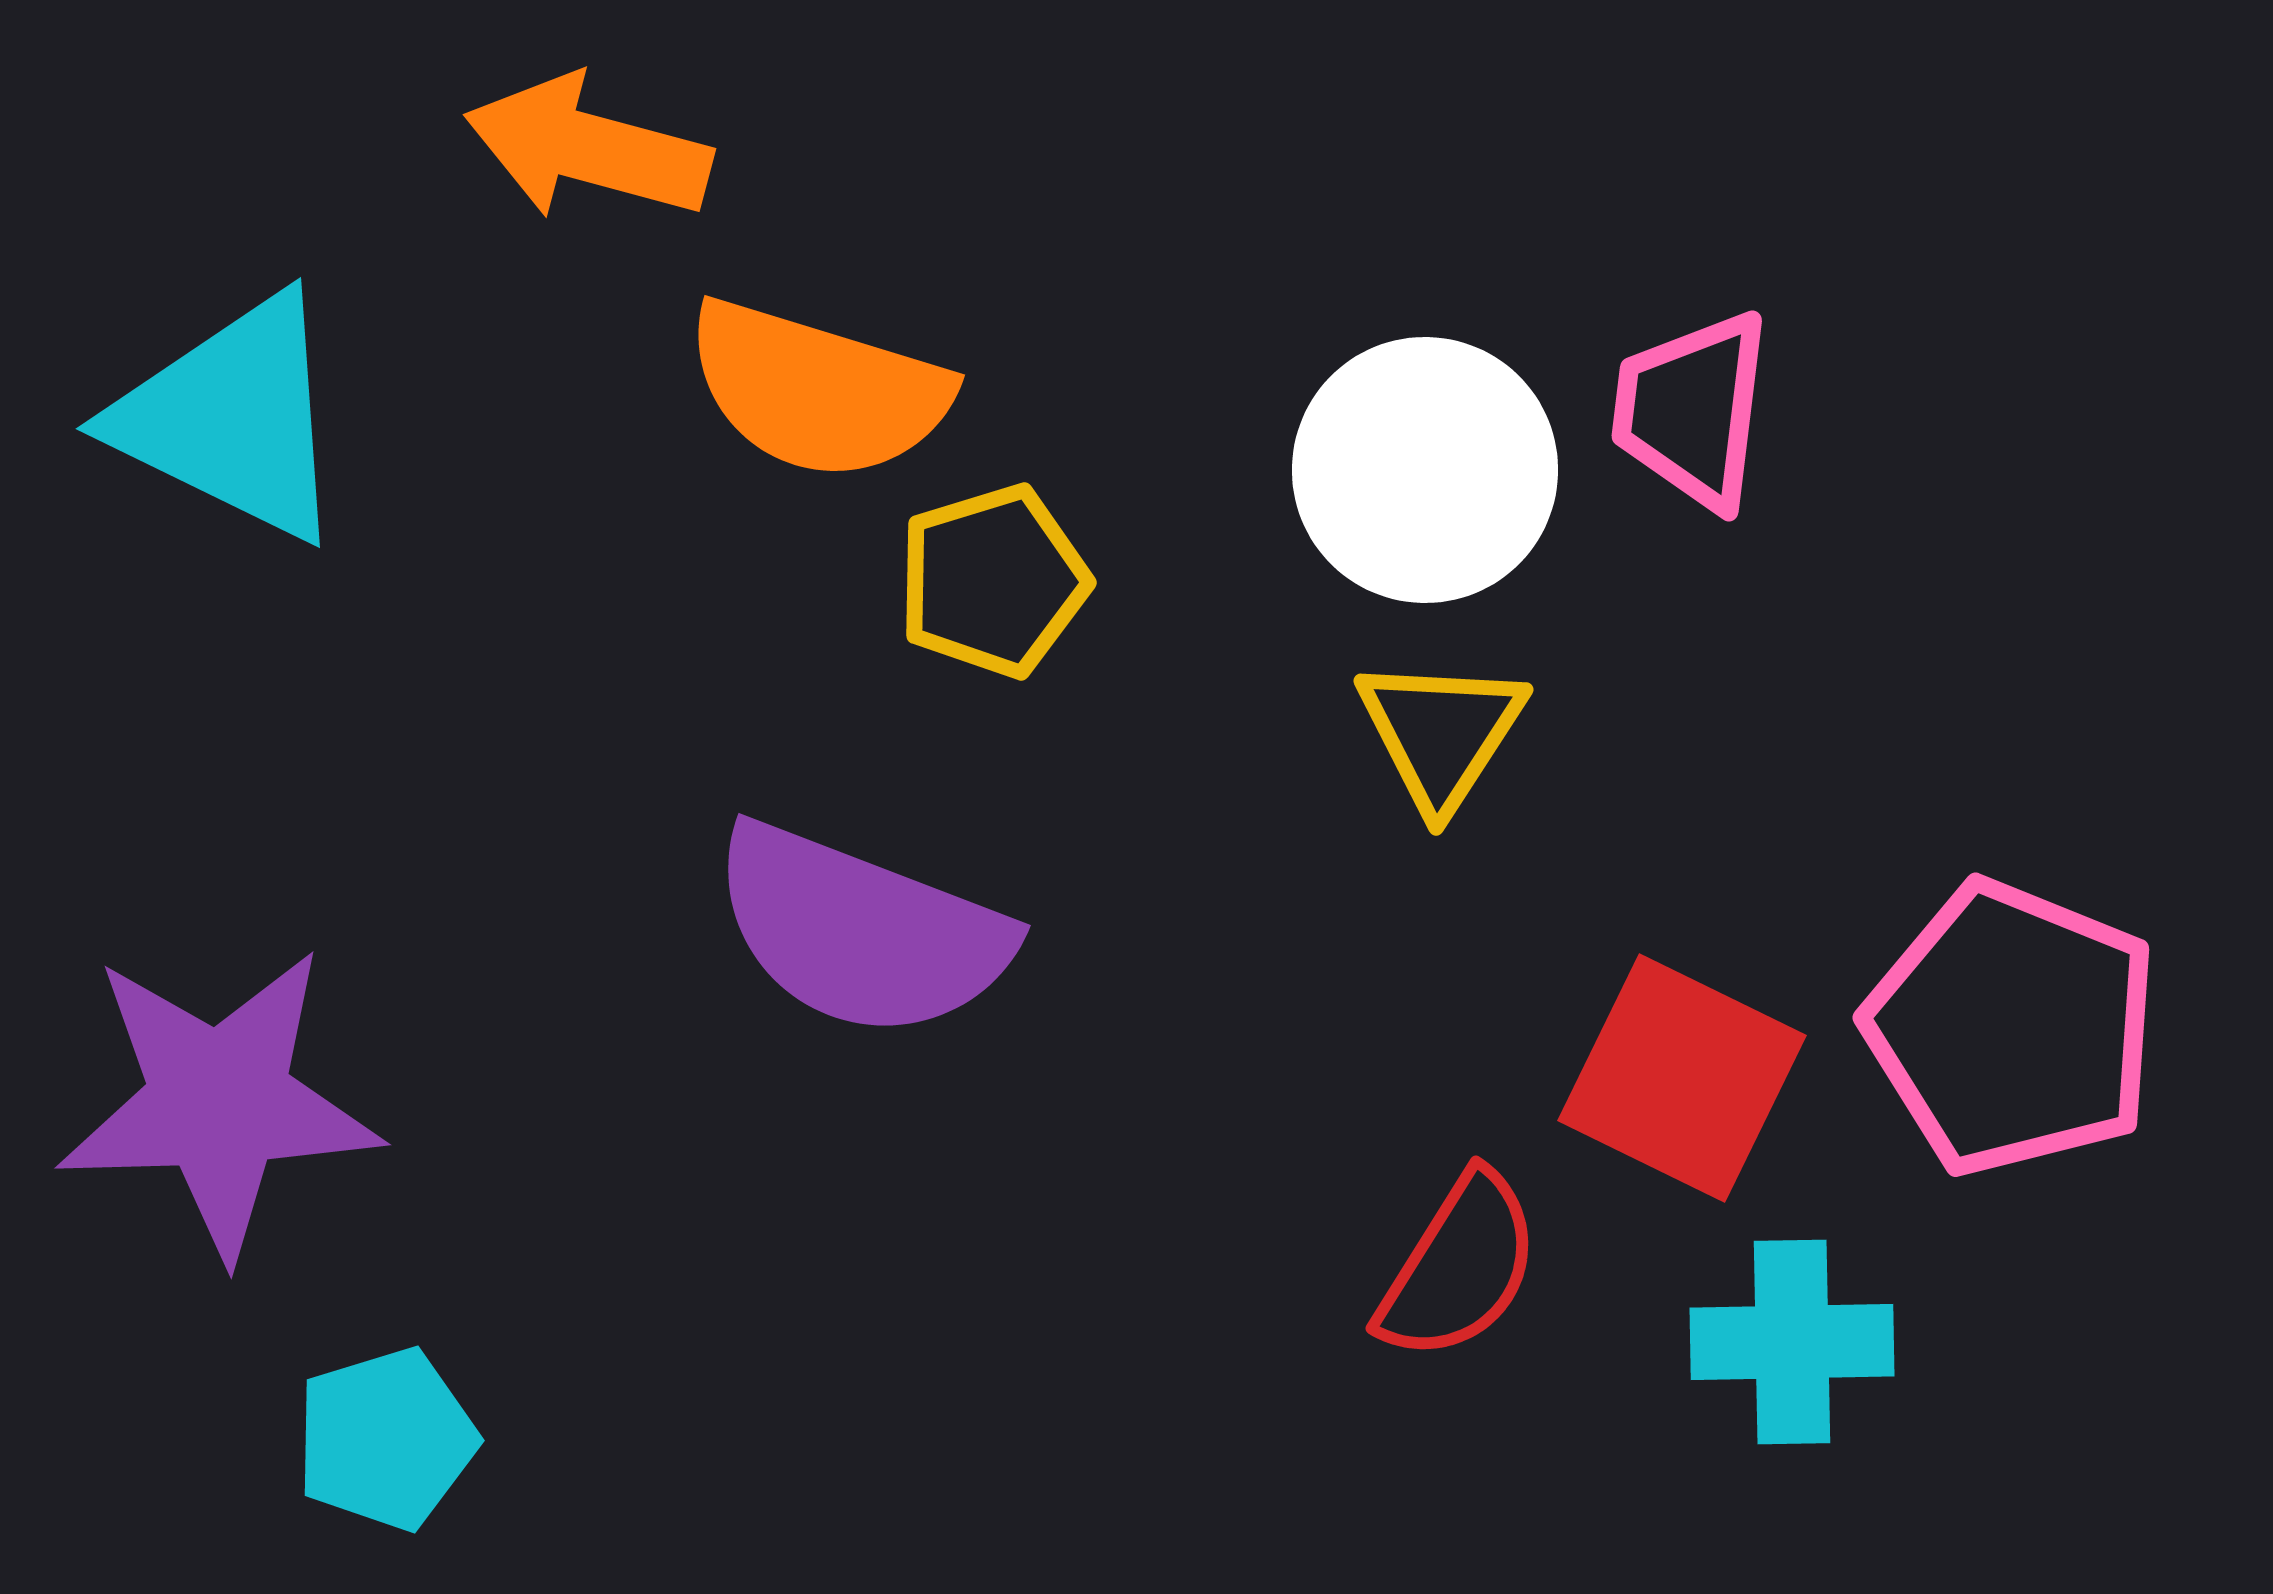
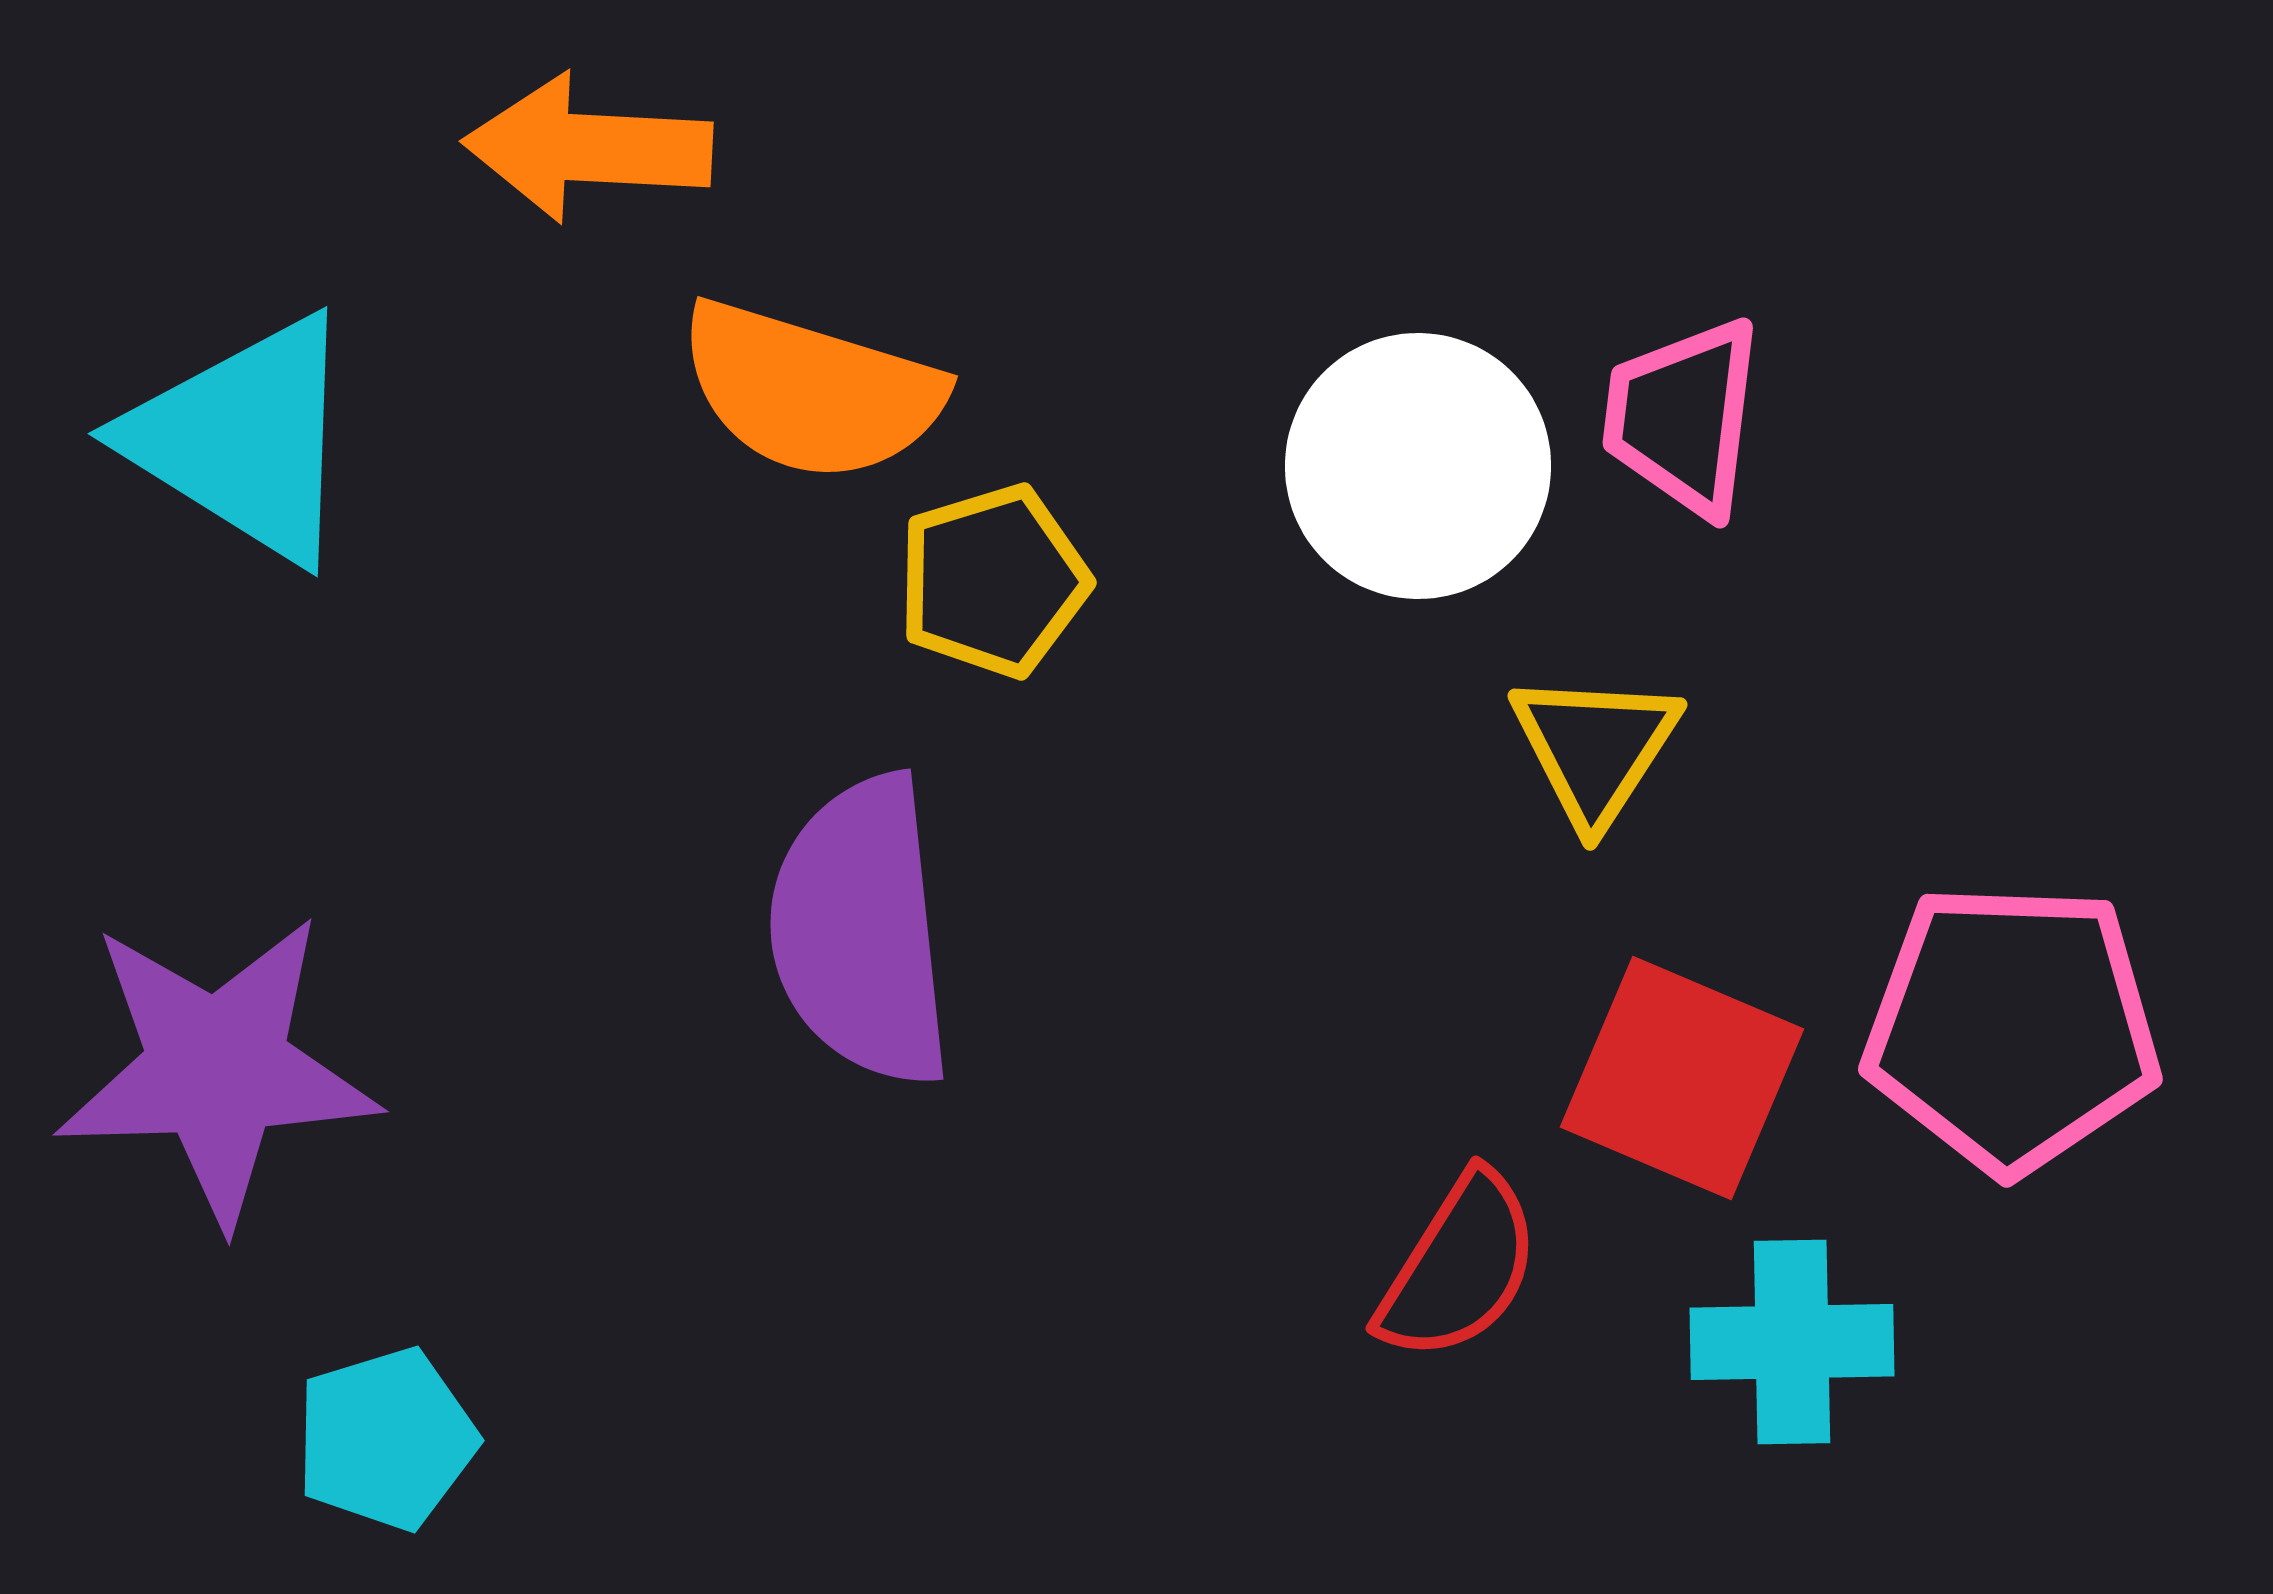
orange arrow: rotated 12 degrees counterclockwise
orange semicircle: moved 7 px left, 1 px down
pink trapezoid: moved 9 px left, 7 px down
cyan triangle: moved 12 px right, 21 px down; rotated 6 degrees clockwise
white circle: moved 7 px left, 4 px up
yellow triangle: moved 154 px right, 15 px down
purple semicircle: rotated 63 degrees clockwise
pink pentagon: rotated 20 degrees counterclockwise
red square: rotated 3 degrees counterclockwise
purple star: moved 2 px left, 33 px up
